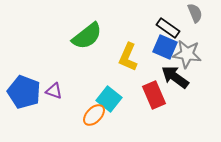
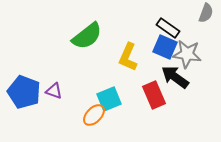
gray semicircle: moved 11 px right; rotated 42 degrees clockwise
cyan square: rotated 30 degrees clockwise
